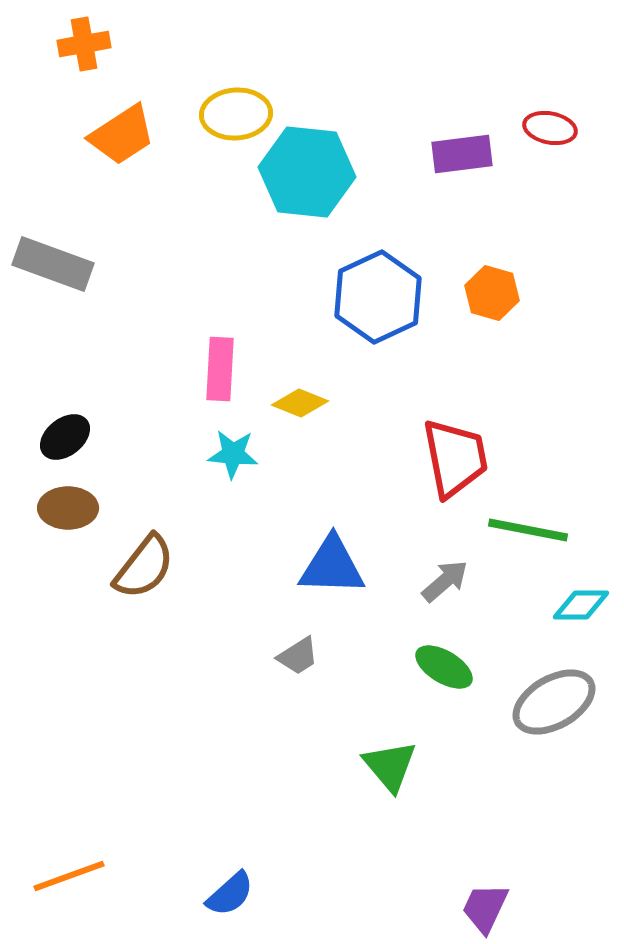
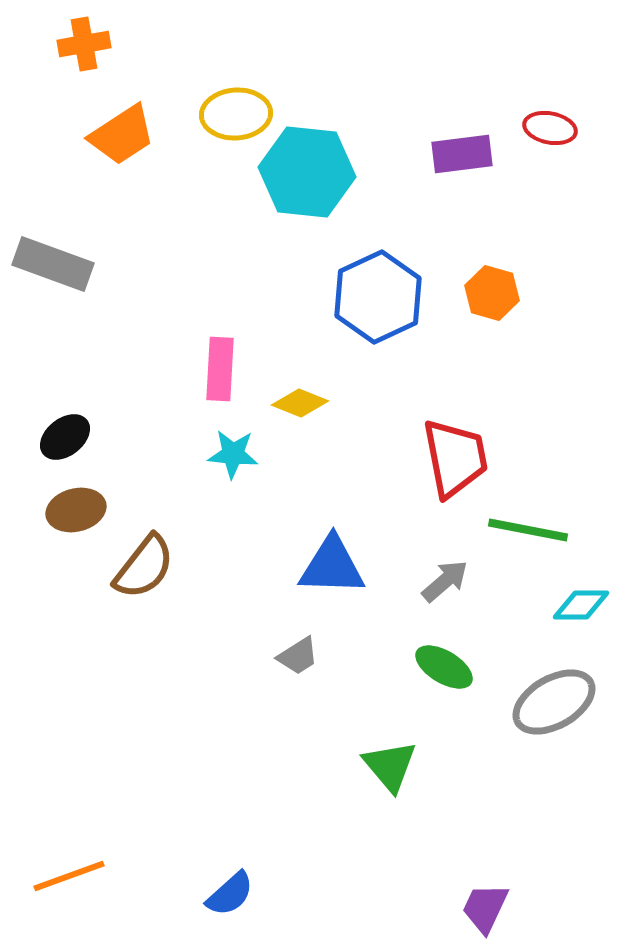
brown ellipse: moved 8 px right, 2 px down; rotated 14 degrees counterclockwise
